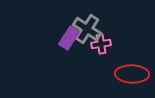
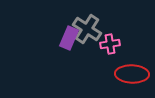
purple rectangle: rotated 10 degrees counterclockwise
pink cross: moved 9 px right
